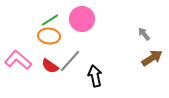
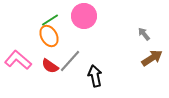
pink circle: moved 2 px right, 3 px up
orange ellipse: rotated 55 degrees clockwise
